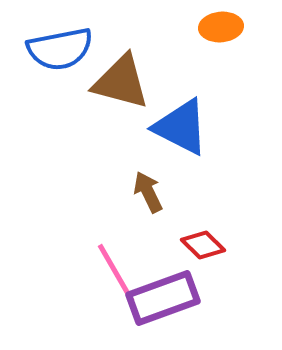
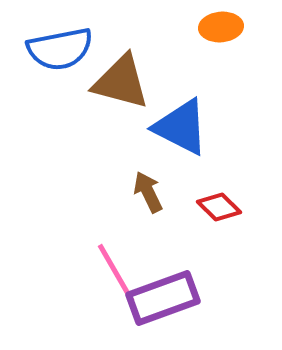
red diamond: moved 16 px right, 38 px up
